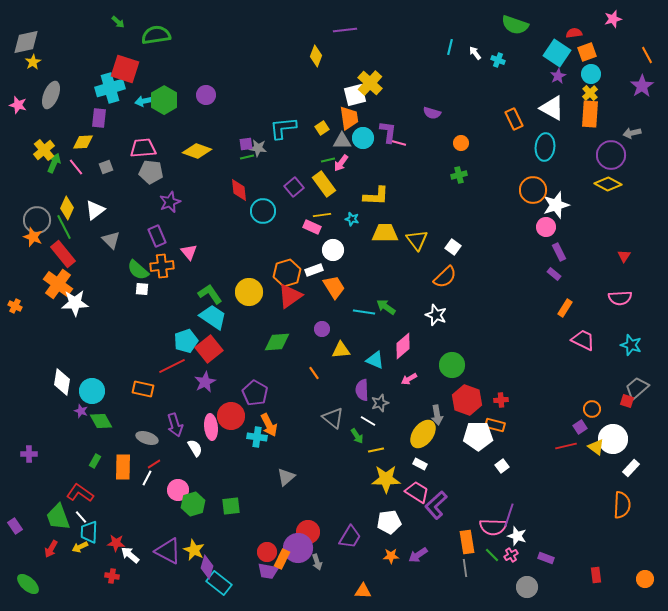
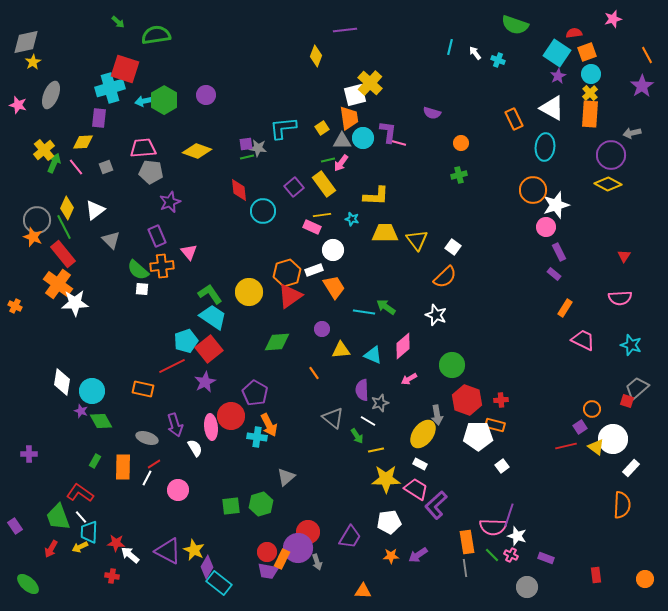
cyan triangle at (375, 360): moved 2 px left, 5 px up
pink trapezoid at (417, 492): moved 1 px left, 3 px up
green hexagon at (193, 504): moved 68 px right
pink cross at (511, 555): rotated 32 degrees counterclockwise
purple diamond at (207, 567): rotated 15 degrees clockwise
